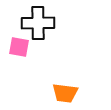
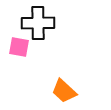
orange trapezoid: moved 1 px left, 2 px up; rotated 36 degrees clockwise
